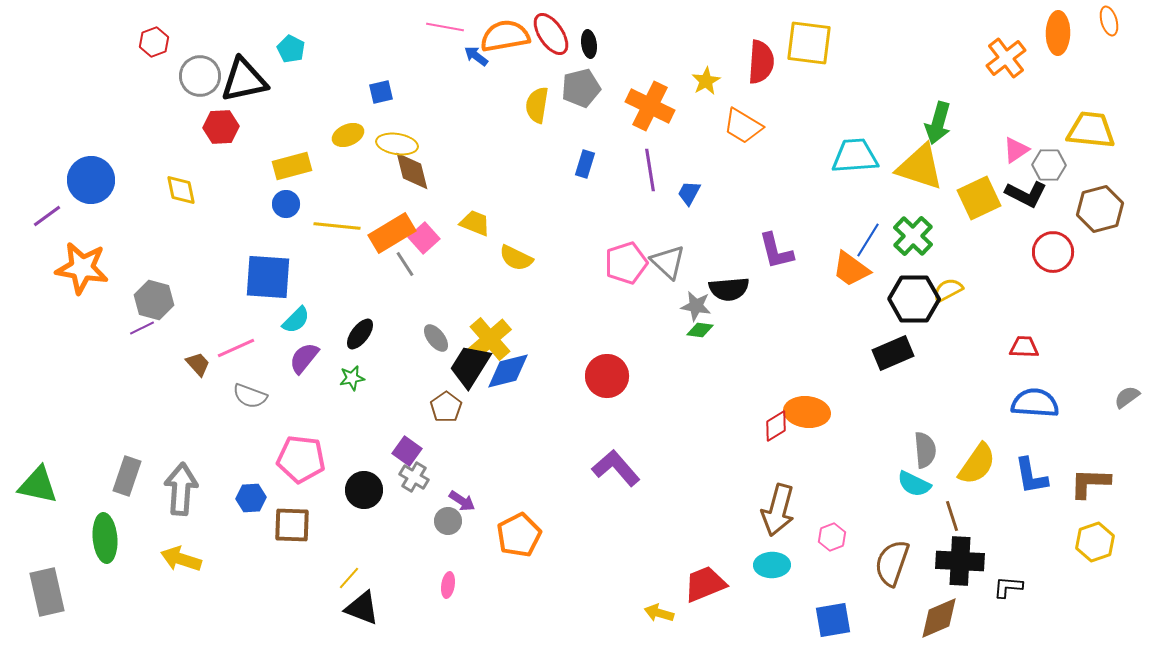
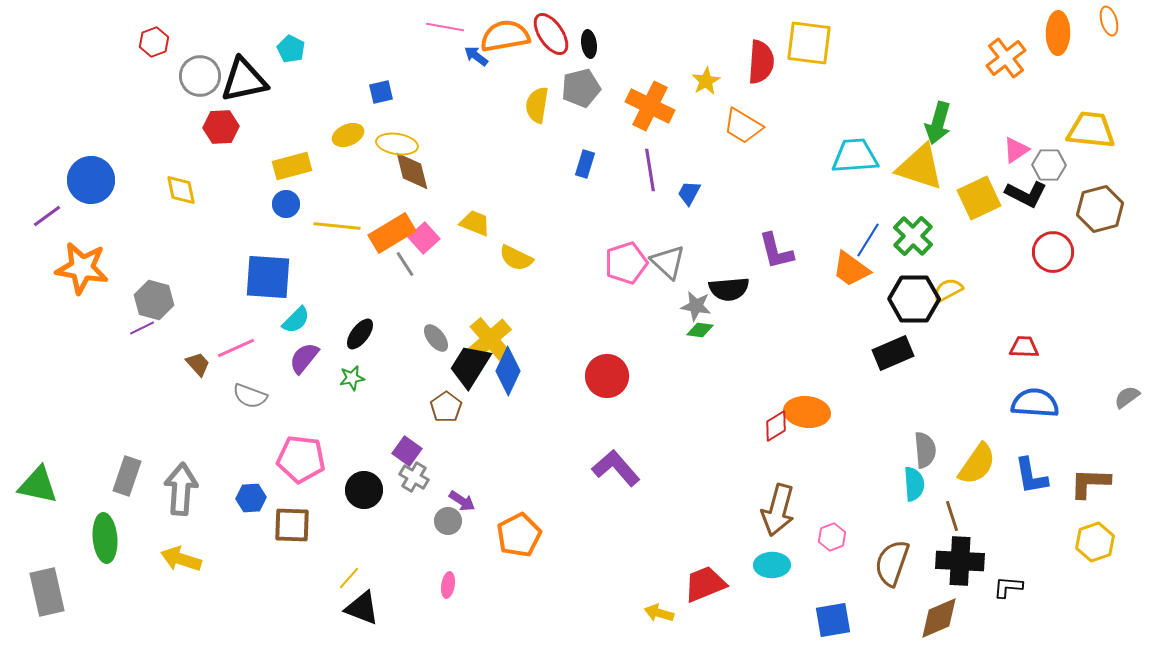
blue diamond at (508, 371): rotated 51 degrees counterclockwise
cyan semicircle at (914, 484): rotated 120 degrees counterclockwise
